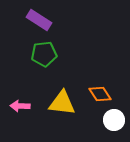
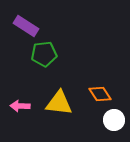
purple rectangle: moved 13 px left, 6 px down
yellow triangle: moved 3 px left
